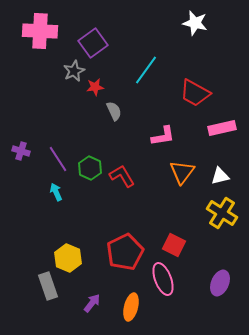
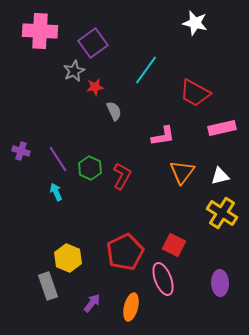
red L-shape: rotated 60 degrees clockwise
purple ellipse: rotated 25 degrees counterclockwise
